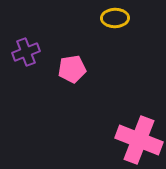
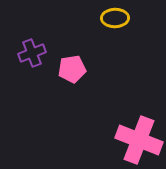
purple cross: moved 6 px right, 1 px down
